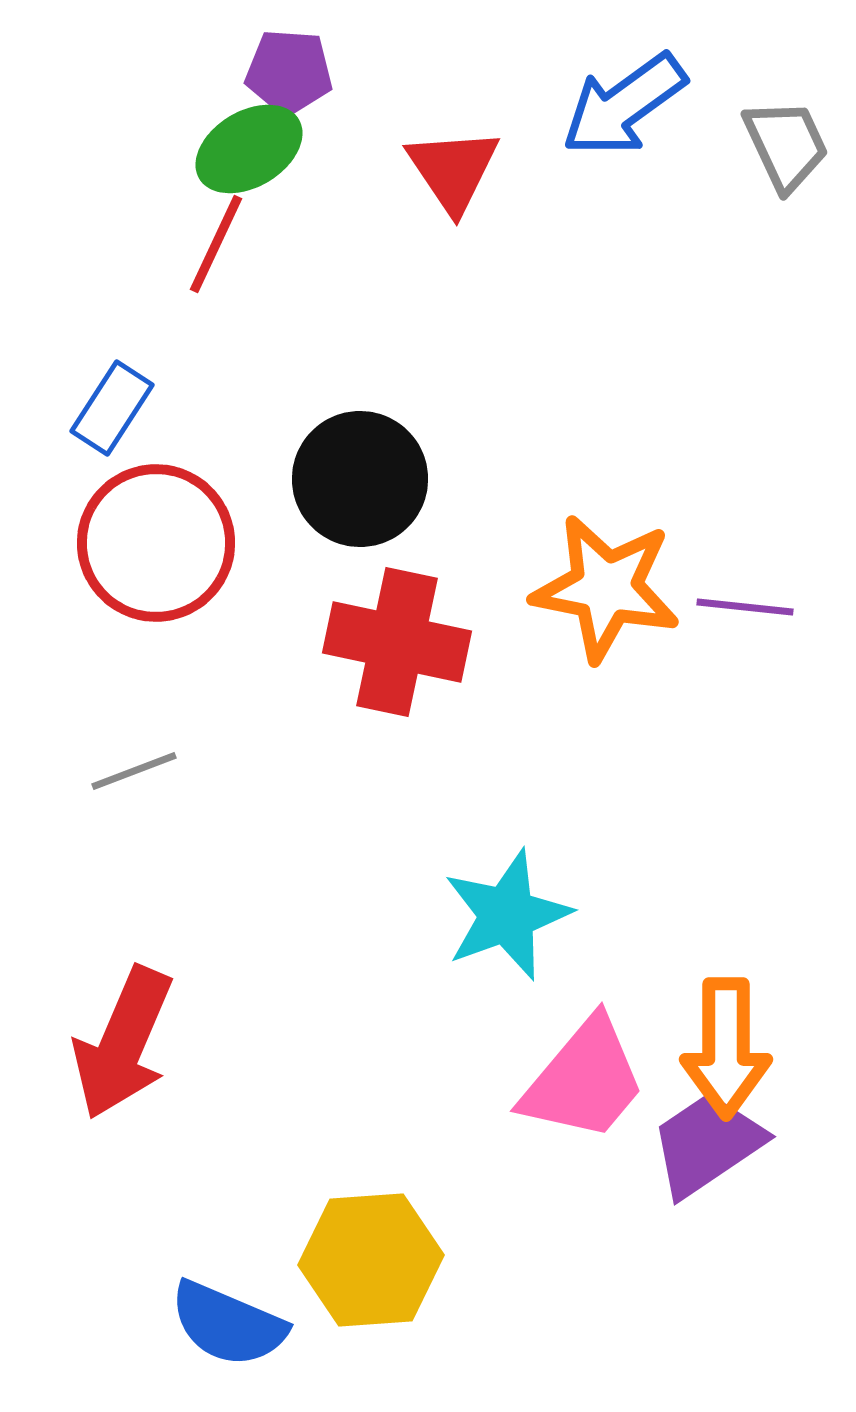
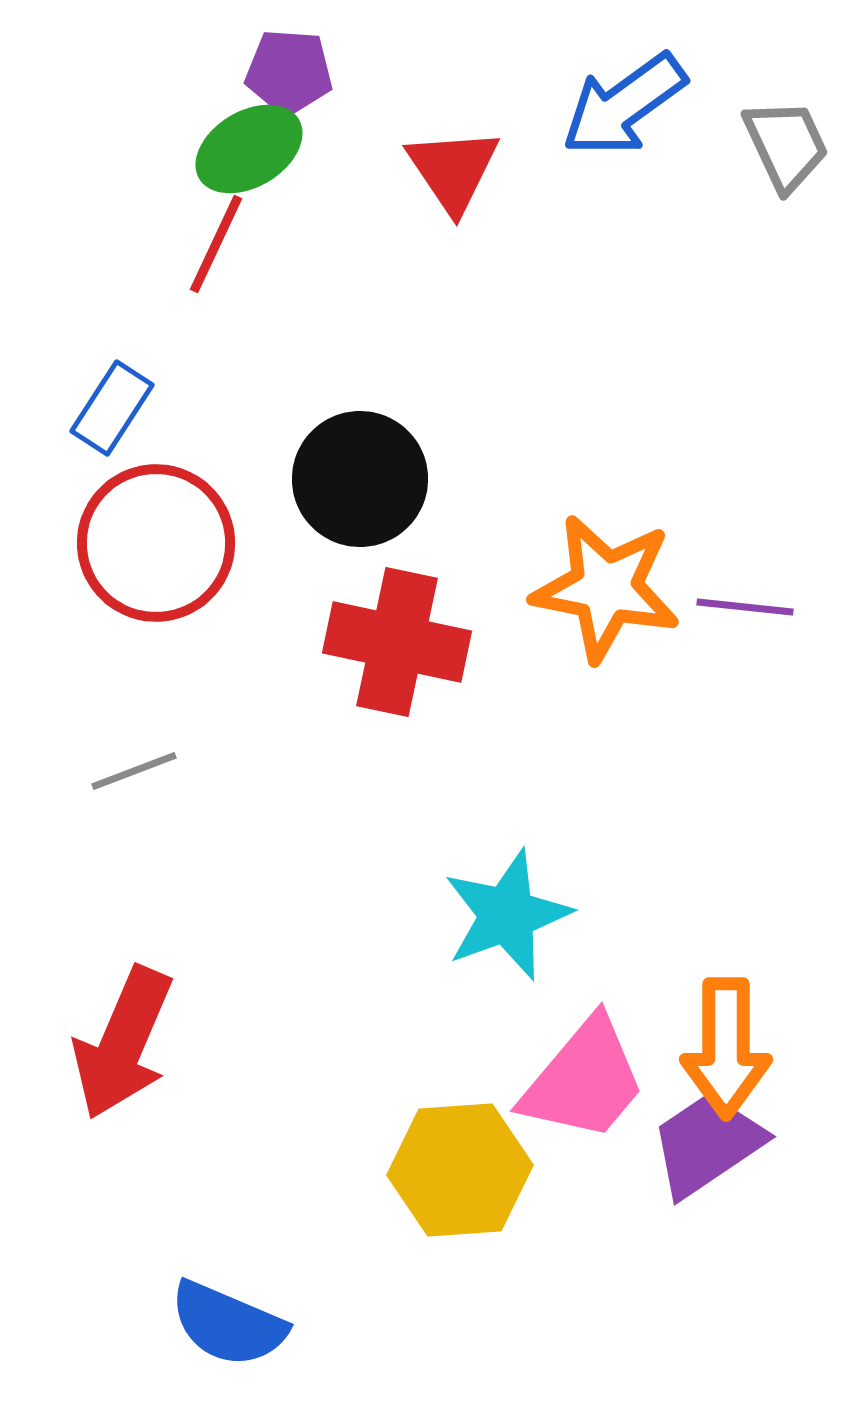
yellow hexagon: moved 89 px right, 90 px up
